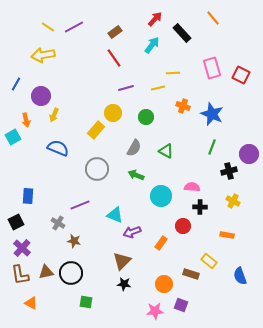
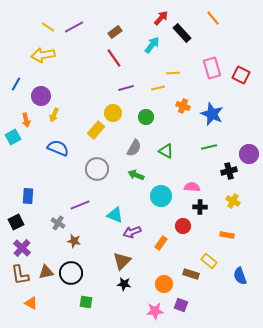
red arrow at (155, 19): moved 6 px right, 1 px up
green line at (212, 147): moved 3 px left; rotated 56 degrees clockwise
